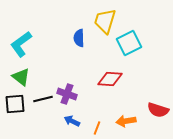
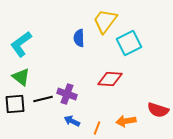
yellow trapezoid: rotated 20 degrees clockwise
